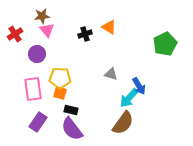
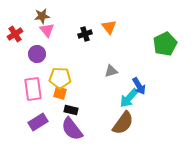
orange triangle: rotated 21 degrees clockwise
gray triangle: moved 3 px up; rotated 32 degrees counterclockwise
purple rectangle: rotated 24 degrees clockwise
